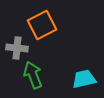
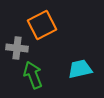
cyan trapezoid: moved 4 px left, 10 px up
